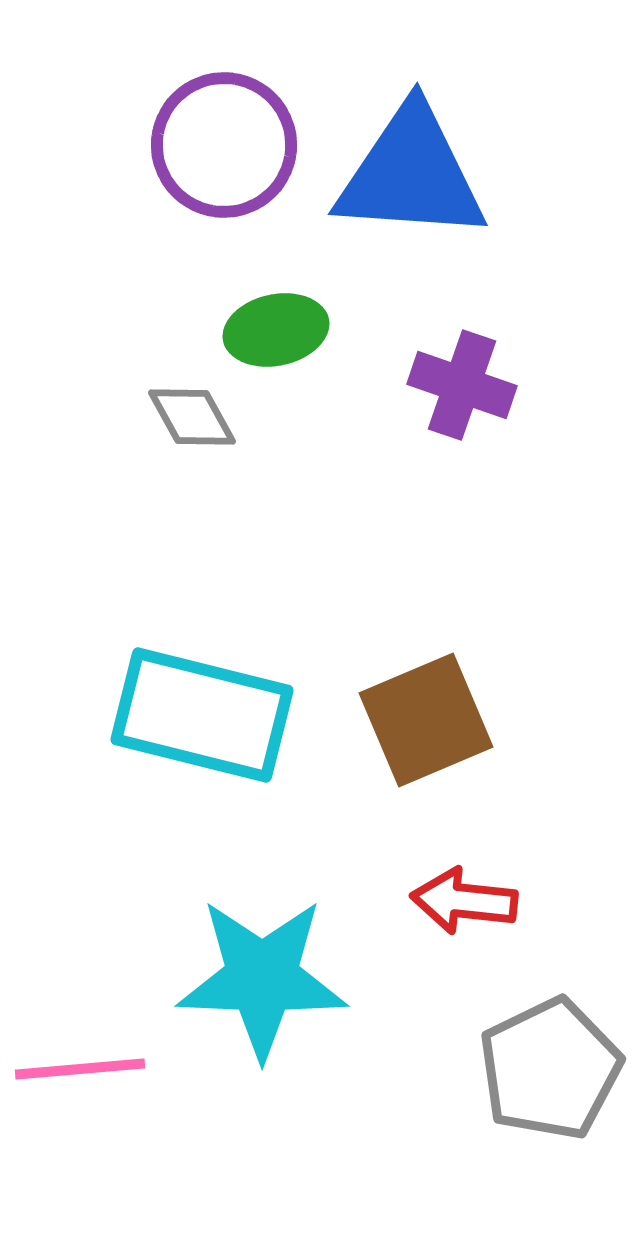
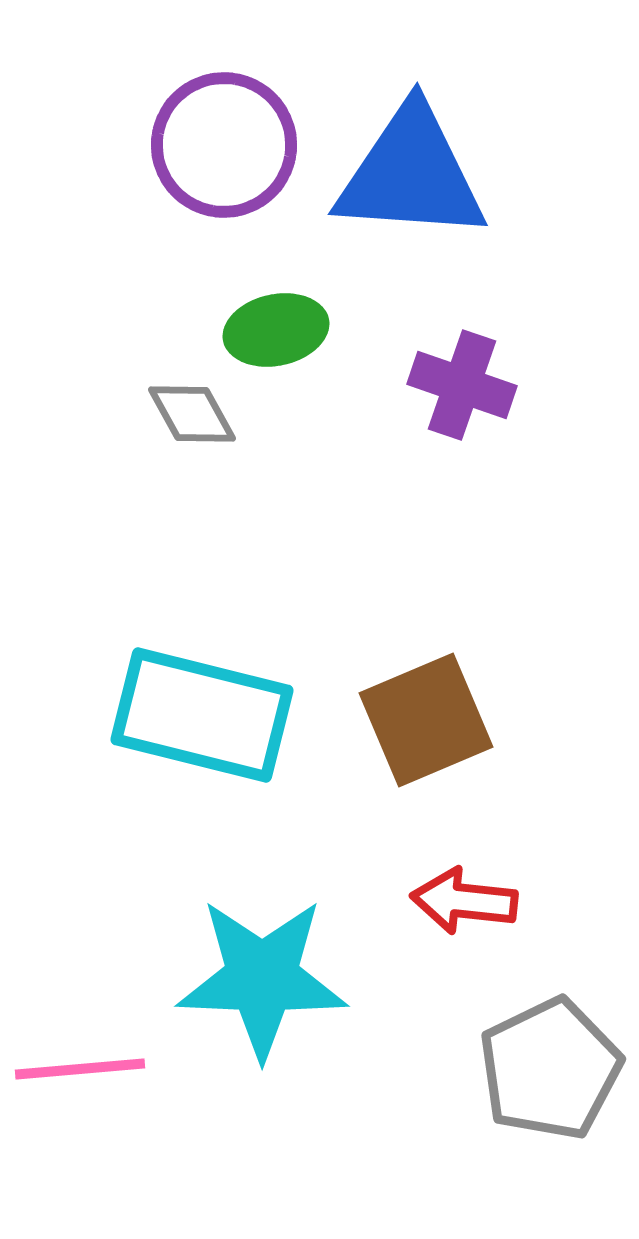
gray diamond: moved 3 px up
